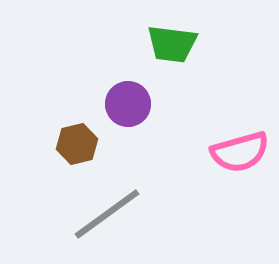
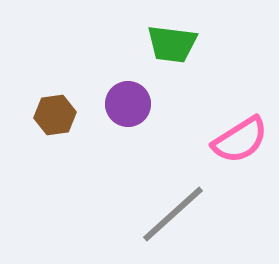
brown hexagon: moved 22 px left, 29 px up; rotated 6 degrees clockwise
pink semicircle: moved 12 px up; rotated 16 degrees counterclockwise
gray line: moved 66 px right; rotated 6 degrees counterclockwise
